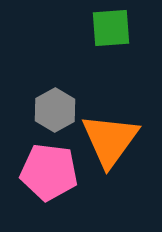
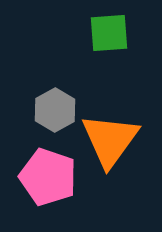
green square: moved 2 px left, 5 px down
pink pentagon: moved 1 px left, 5 px down; rotated 12 degrees clockwise
